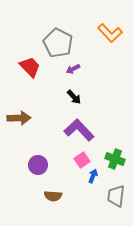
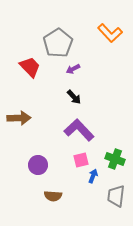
gray pentagon: rotated 12 degrees clockwise
pink square: moved 1 px left; rotated 21 degrees clockwise
